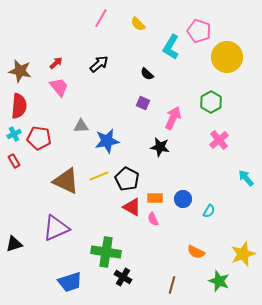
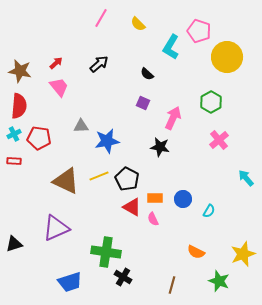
red rectangle: rotated 56 degrees counterclockwise
